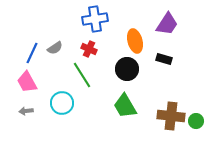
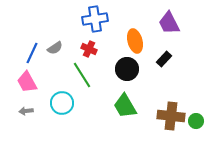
purple trapezoid: moved 2 px right, 1 px up; rotated 120 degrees clockwise
black rectangle: rotated 63 degrees counterclockwise
